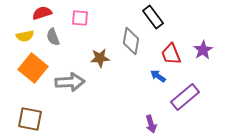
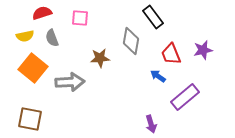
gray semicircle: moved 1 px left, 1 px down
purple star: rotated 18 degrees clockwise
